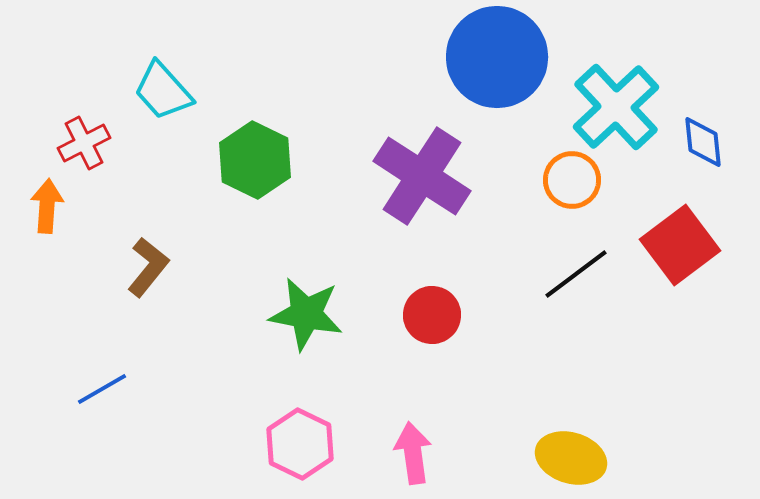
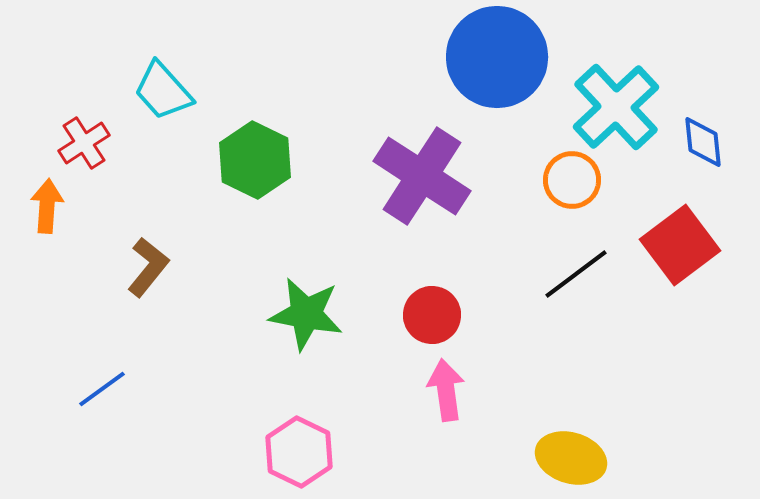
red cross: rotated 6 degrees counterclockwise
blue line: rotated 6 degrees counterclockwise
pink hexagon: moved 1 px left, 8 px down
pink arrow: moved 33 px right, 63 px up
